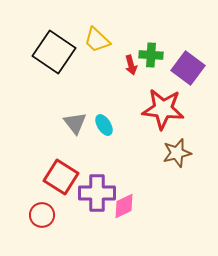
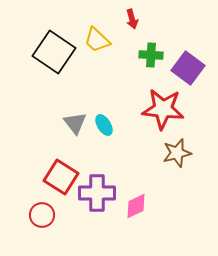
red arrow: moved 1 px right, 46 px up
pink diamond: moved 12 px right
